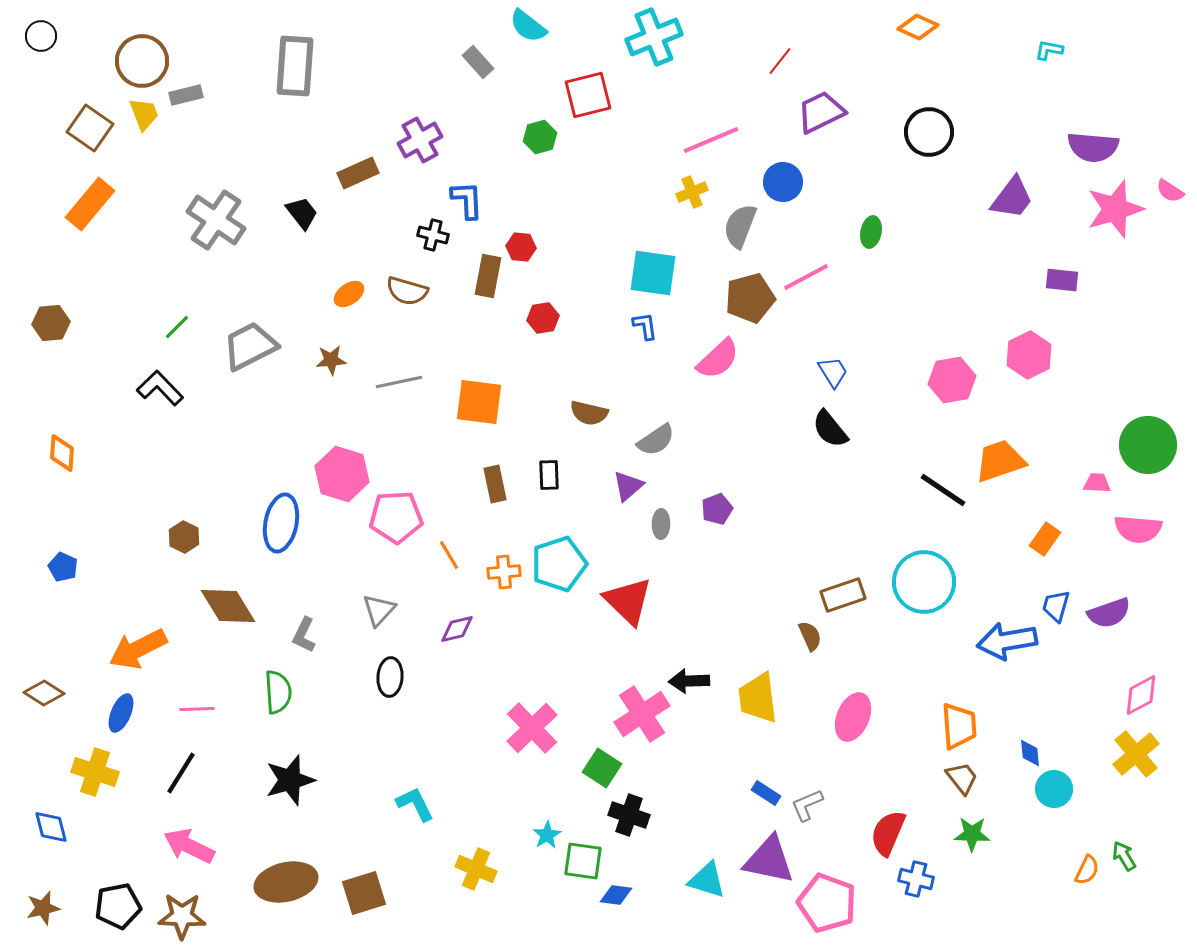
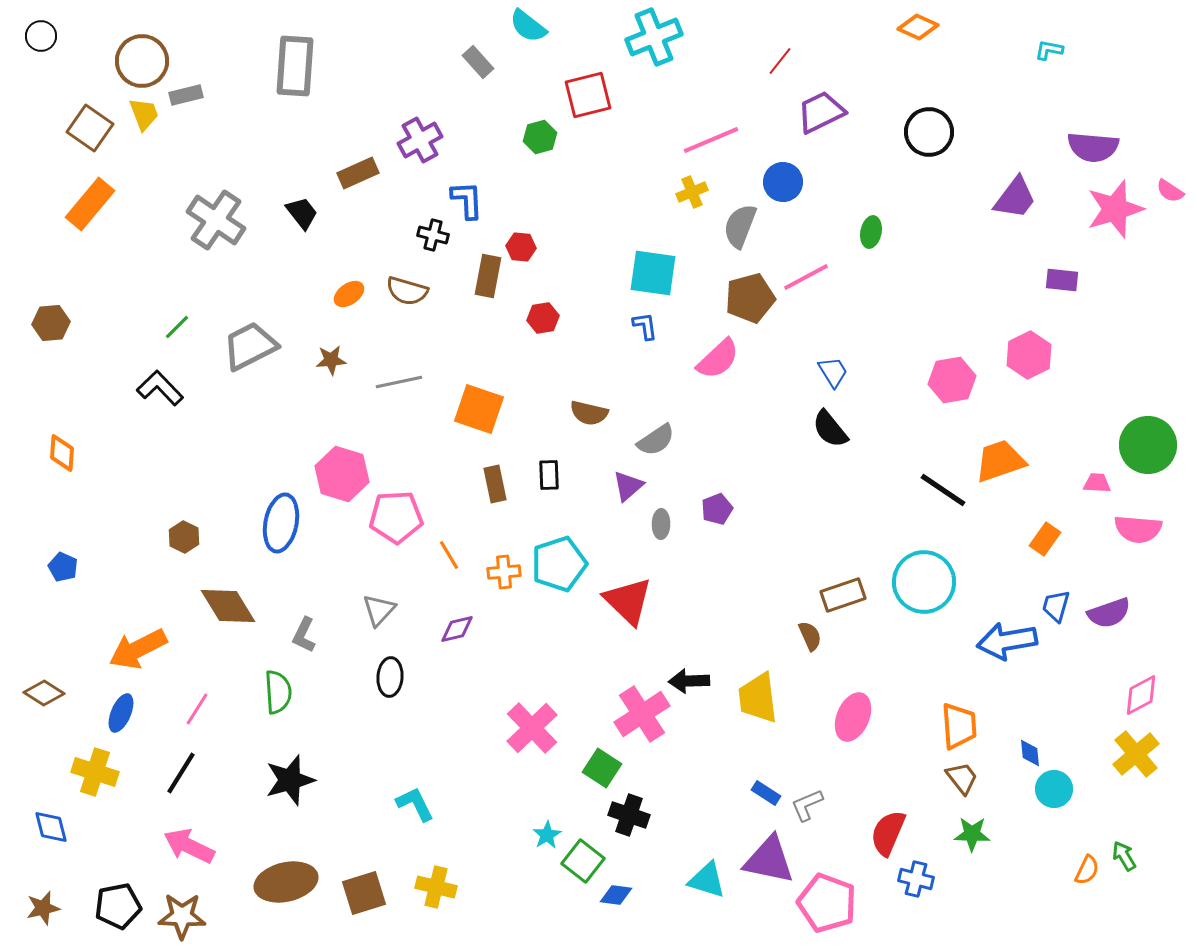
purple trapezoid at (1012, 198): moved 3 px right
orange square at (479, 402): moved 7 px down; rotated 12 degrees clockwise
pink line at (197, 709): rotated 56 degrees counterclockwise
green square at (583, 861): rotated 30 degrees clockwise
yellow cross at (476, 869): moved 40 px left, 18 px down; rotated 9 degrees counterclockwise
